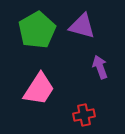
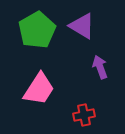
purple triangle: rotated 16 degrees clockwise
